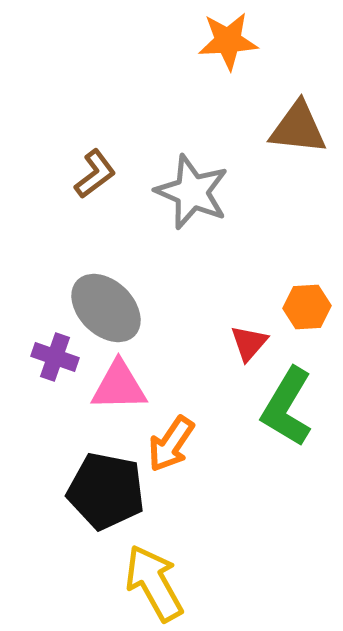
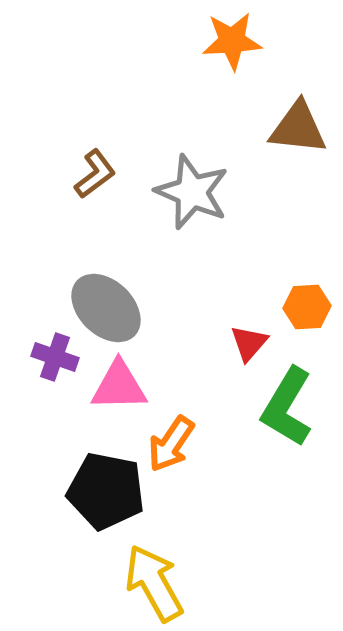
orange star: moved 4 px right
